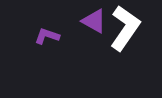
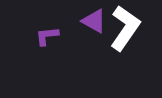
purple L-shape: rotated 25 degrees counterclockwise
